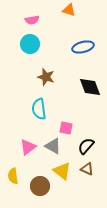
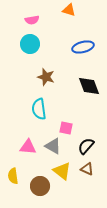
black diamond: moved 1 px left, 1 px up
pink triangle: rotated 42 degrees clockwise
